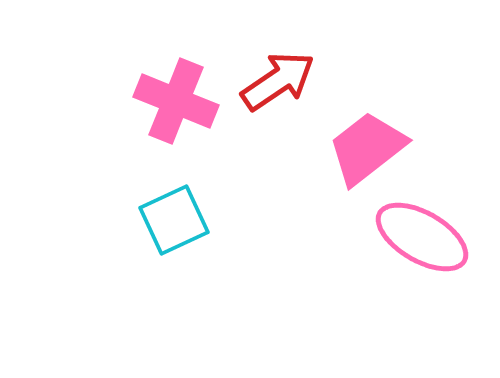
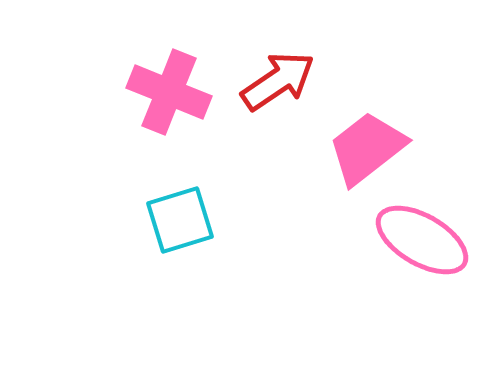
pink cross: moved 7 px left, 9 px up
cyan square: moved 6 px right; rotated 8 degrees clockwise
pink ellipse: moved 3 px down
